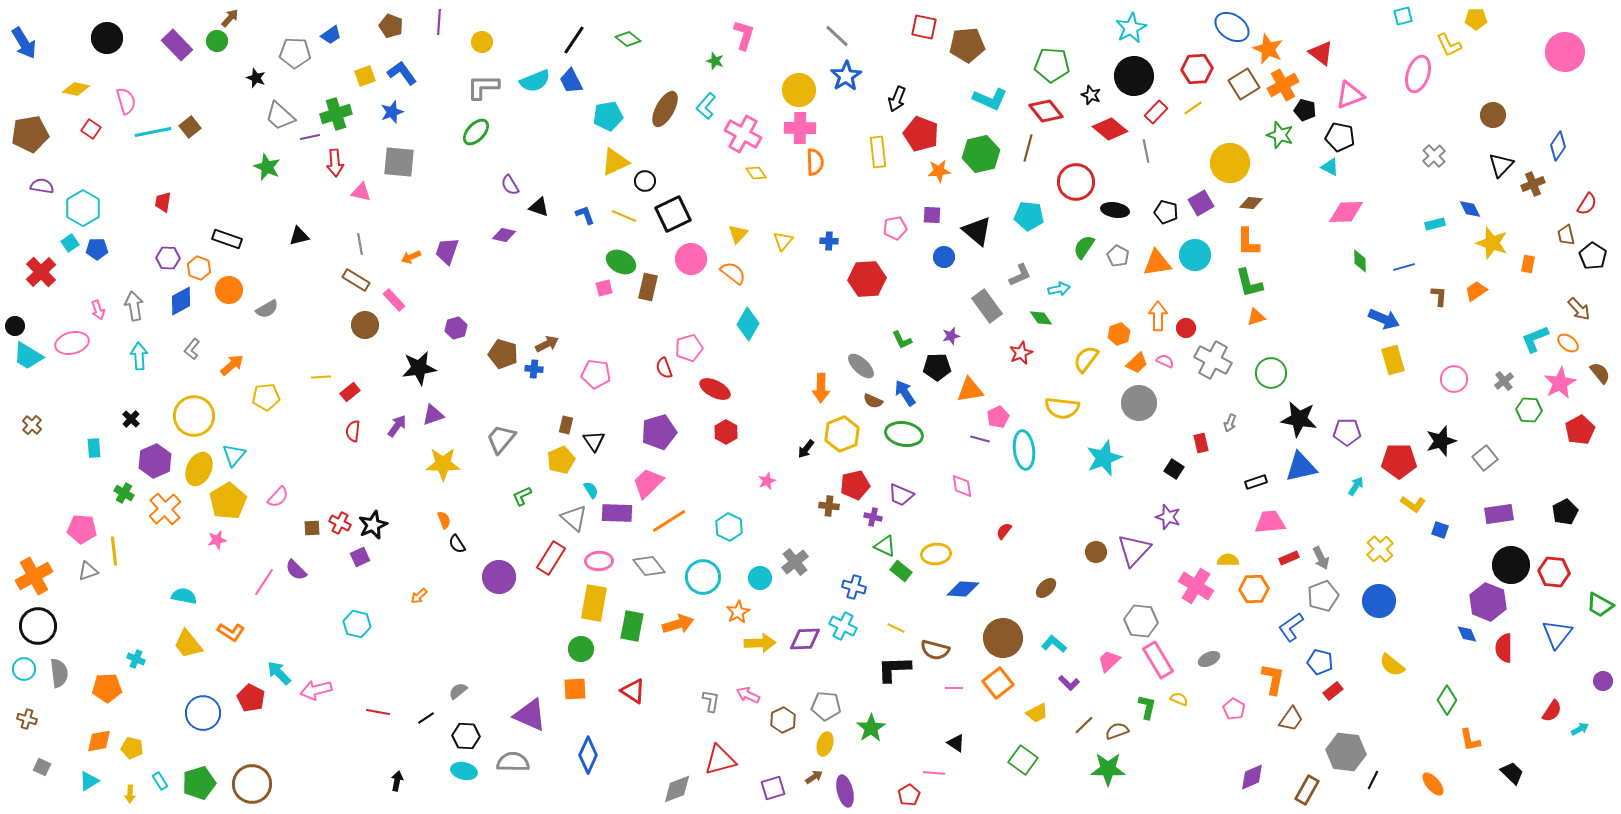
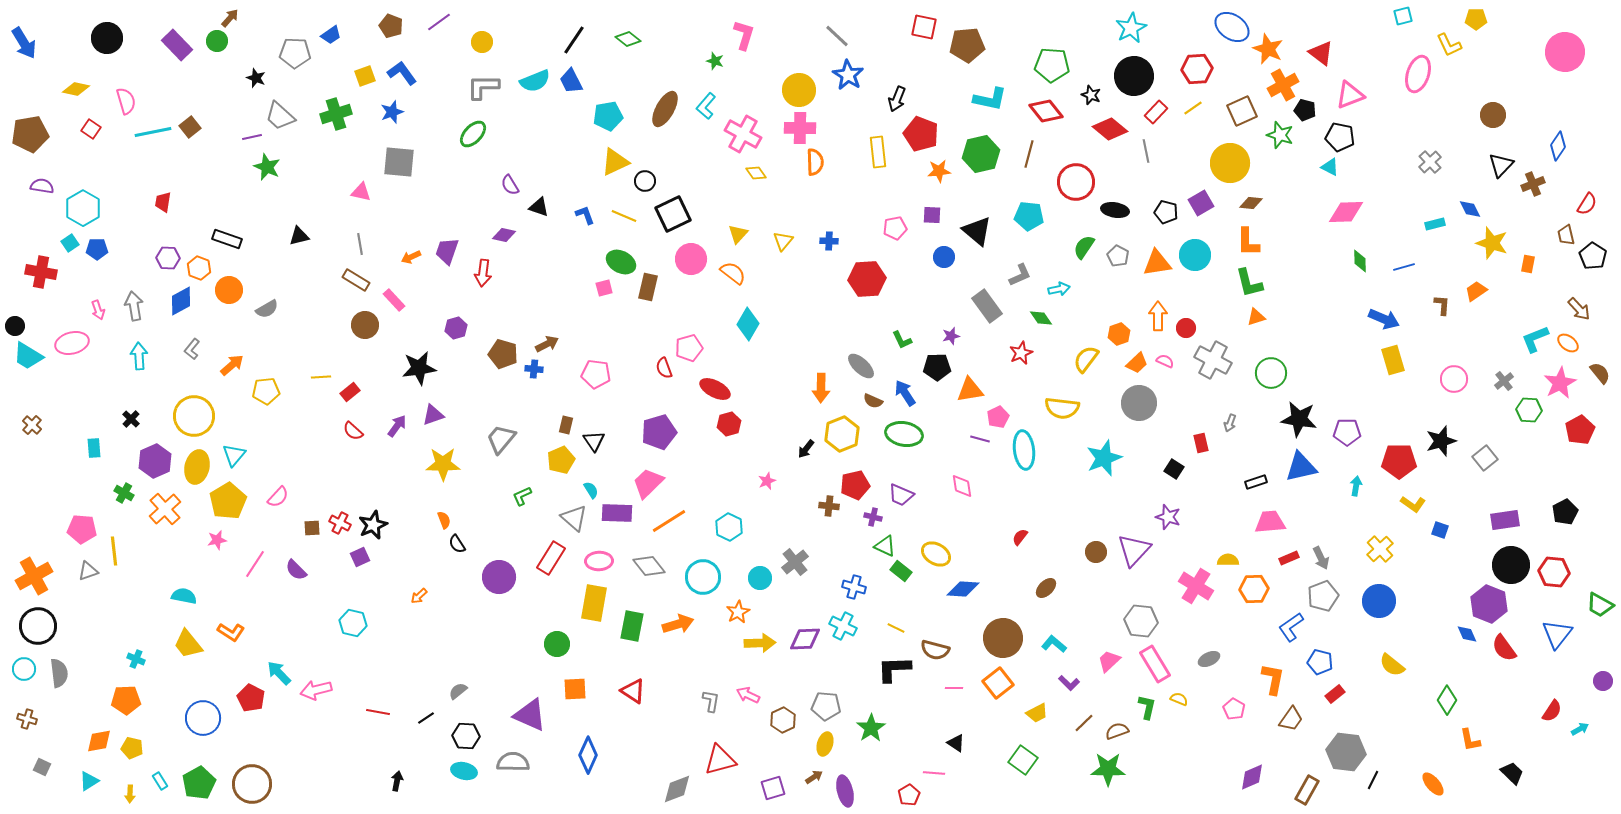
purple line at (439, 22): rotated 50 degrees clockwise
blue star at (846, 76): moved 2 px right, 1 px up; rotated 8 degrees counterclockwise
brown square at (1244, 84): moved 2 px left, 27 px down; rotated 8 degrees clockwise
cyan L-shape at (990, 99): rotated 12 degrees counterclockwise
green ellipse at (476, 132): moved 3 px left, 2 px down
purple line at (310, 137): moved 58 px left
brown line at (1028, 148): moved 1 px right, 6 px down
gray cross at (1434, 156): moved 4 px left, 6 px down
red arrow at (335, 163): moved 148 px right, 110 px down; rotated 12 degrees clockwise
red cross at (41, 272): rotated 36 degrees counterclockwise
brown L-shape at (1439, 296): moved 3 px right, 9 px down
yellow pentagon at (266, 397): moved 6 px up
red semicircle at (353, 431): rotated 55 degrees counterclockwise
red hexagon at (726, 432): moved 3 px right, 8 px up; rotated 15 degrees clockwise
yellow ellipse at (199, 469): moved 2 px left, 2 px up; rotated 12 degrees counterclockwise
cyan arrow at (1356, 486): rotated 24 degrees counterclockwise
purple rectangle at (1499, 514): moved 6 px right, 6 px down
red semicircle at (1004, 531): moved 16 px right, 6 px down
yellow ellipse at (936, 554): rotated 36 degrees clockwise
pink line at (264, 582): moved 9 px left, 18 px up
purple hexagon at (1488, 602): moved 1 px right, 2 px down
cyan hexagon at (357, 624): moved 4 px left, 1 px up
red semicircle at (1504, 648): rotated 36 degrees counterclockwise
green circle at (581, 649): moved 24 px left, 5 px up
pink rectangle at (1158, 660): moved 3 px left, 4 px down
orange pentagon at (107, 688): moved 19 px right, 12 px down
red rectangle at (1333, 691): moved 2 px right, 3 px down
blue circle at (203, 713): moved 5 px down
brown line at (1084, 725): moved 2 px up
green pentagon at (199, 783): rotated 12 degrees counterclockwise
